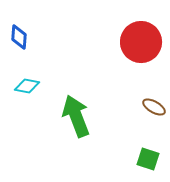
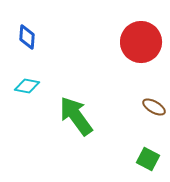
blue diamond: moved 8 px right
green arrow: rotated 15 degrees counterclockwise
green square: rotated 10 degrees clockwise
